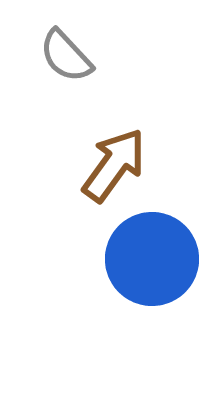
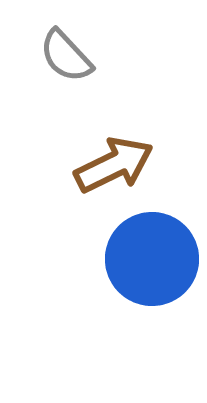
brown arrow: rotated 28 degrees clockwise
